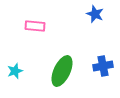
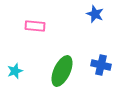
blue cross: moved 2 px left, 1 px up; rotated 24 degrees clockwise
